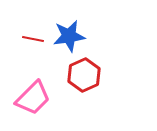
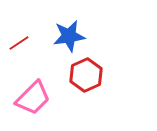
red line: moved 14 px left, 4 px down; rotated 45 degrees counterclockwise
red hexagon: moved 2 px right
